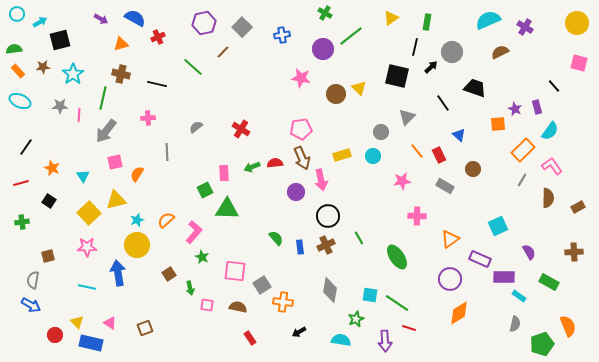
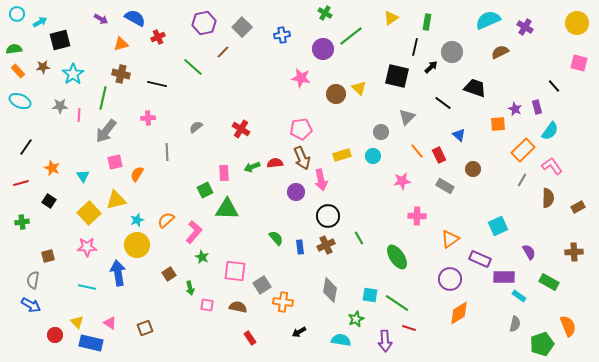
black line at (443, 103): rotated 18 degrees counterclockwise
